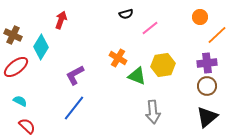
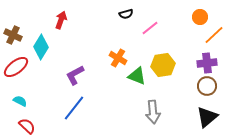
orange line: moved 3 px left
